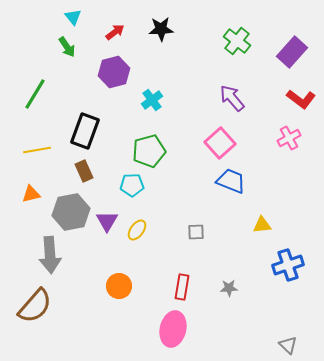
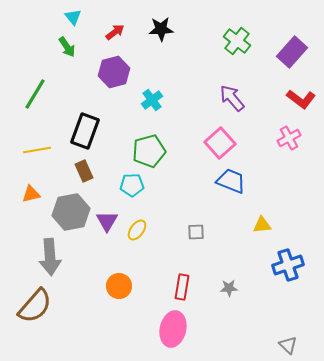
gray arrow: moved 2 px down
